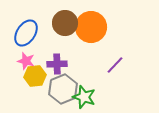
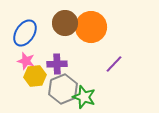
blue ellipse: moved 1 px left
purple line: moved 1 px left, 1 px up
